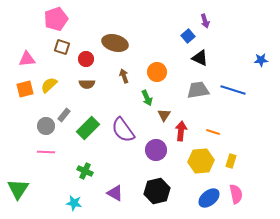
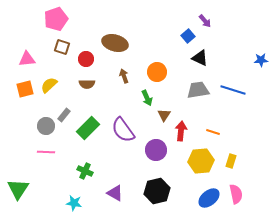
purple arrow: rotated 24 degrees counterclockwise
